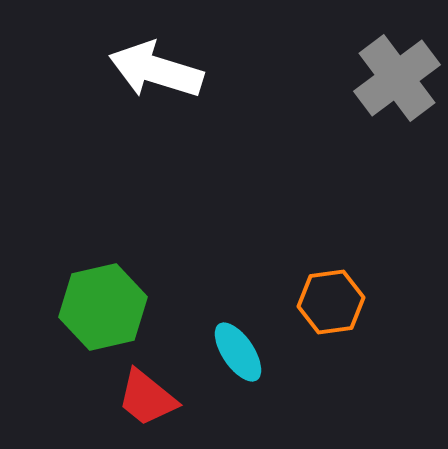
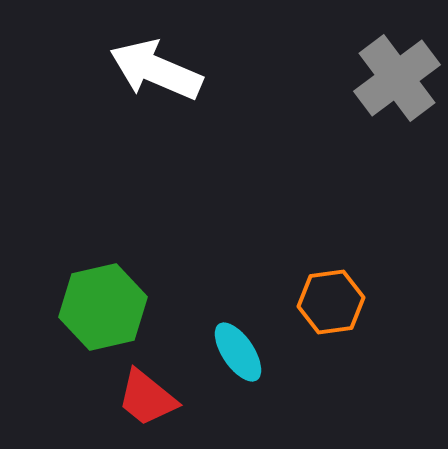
white arrow: rotated 6 degrees clockwise
